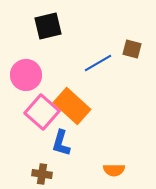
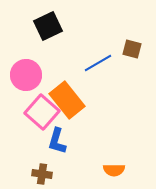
black square: rotated 12 degrees counterclockwise
orange rectangle: moved 5 px left, 6 px up; rotated 9 degrees clockwise
blue L-shape: moved 4 px left, 2 px up
